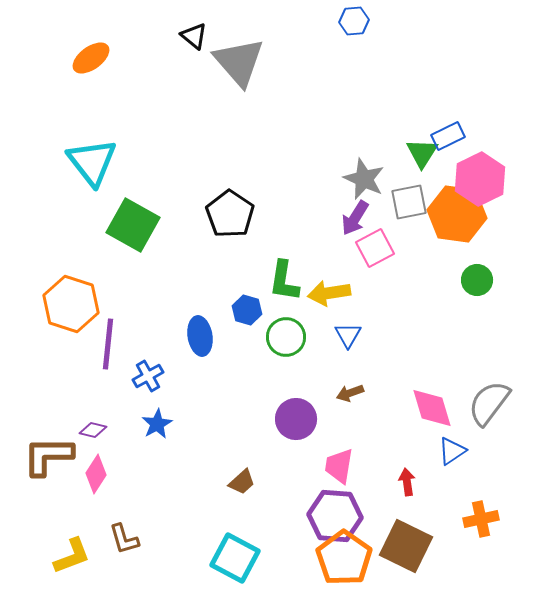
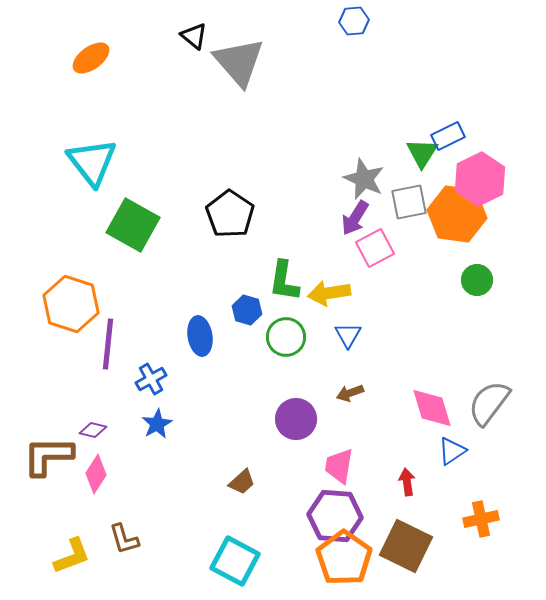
blue cross at (148, 376): moved 3 px right, 3 px down
cyan square at (235, 558): moved 3 px down
